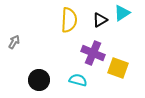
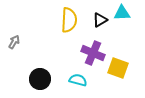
cyan triangle: rotated 30 degrees clockwise
black circle: moved 1 px right, 1 px up
